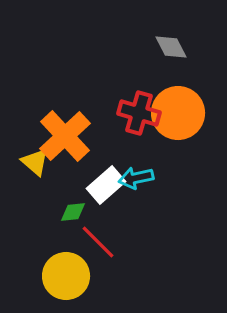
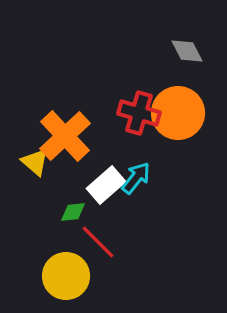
gray diamond: moved 16 px right, 4 px down
cyan arrow: rotated 140 degrees clockwise
